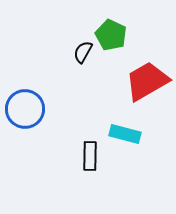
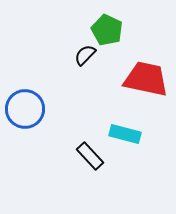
green pentagon: moved 4 px left, 5 px up
black semicircle: moved 2 px right, 3 px down; rotated 15 degrees clockwise
red trapezoid: moved 1 px left, 2 px up; rotated 42 degrees clockwise
black rectangle: rotated 44 degrees counterclockwise
